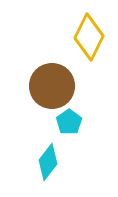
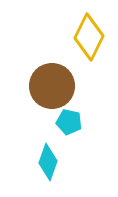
cyan pentagon: rotated 25 degrees counterclockwise
cyan diamond: rotated 18 degrees counterclockwise
